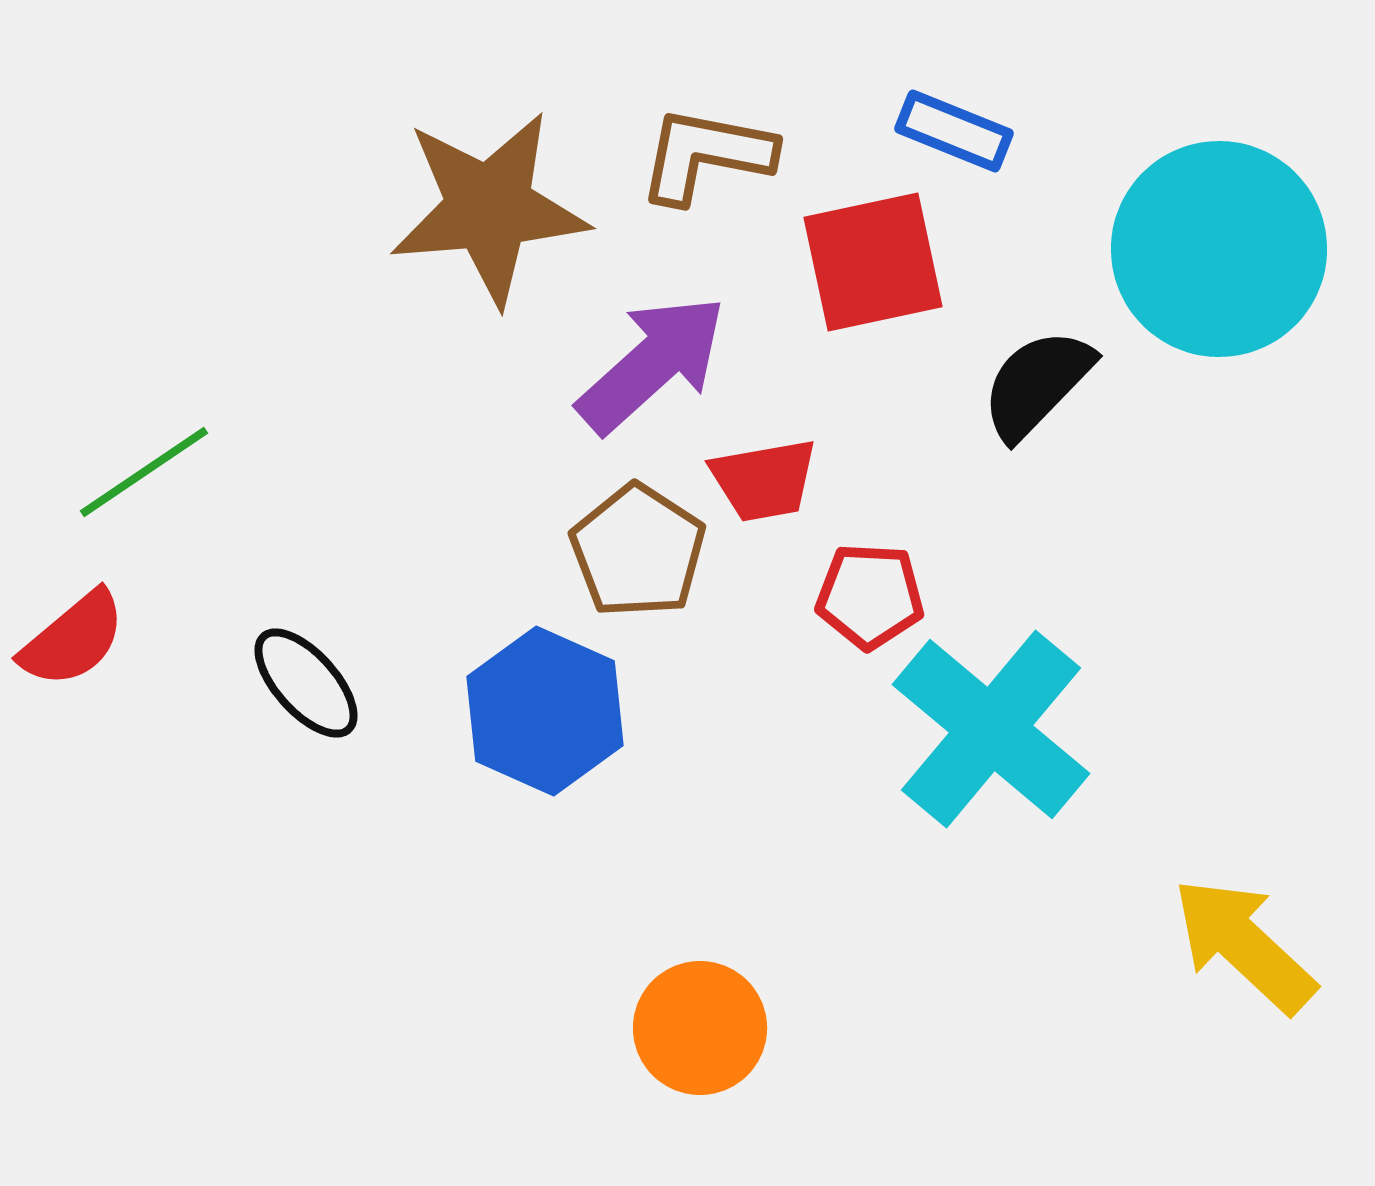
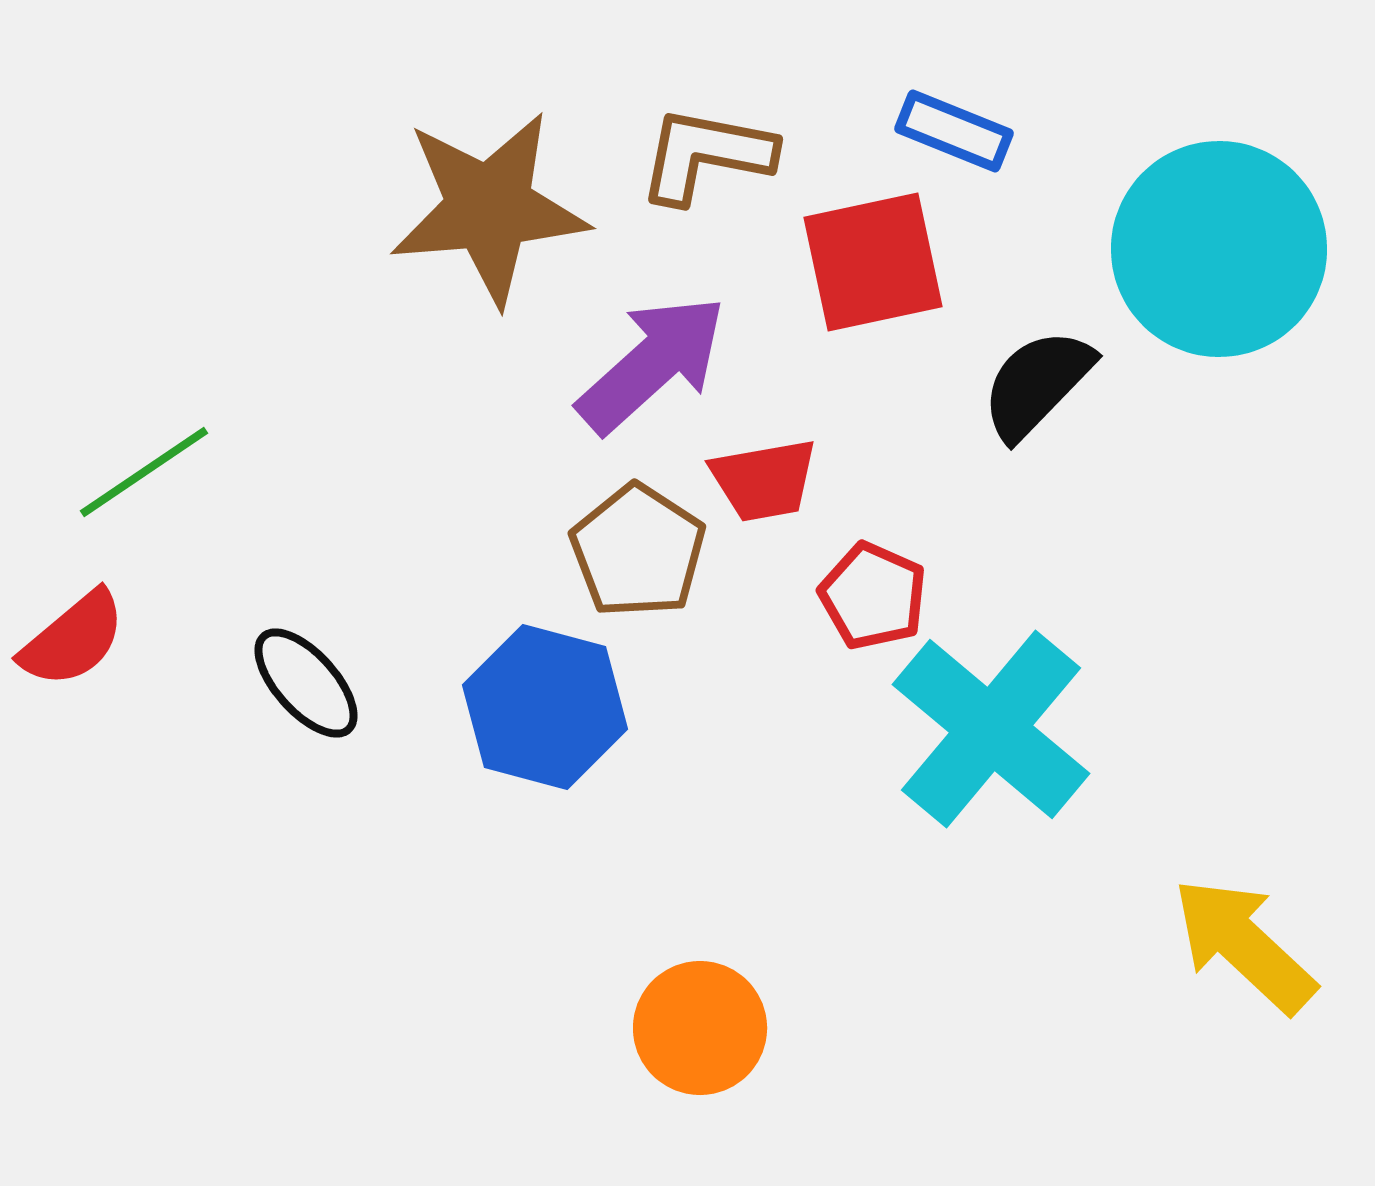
red pentagon: moved 3 px right; rotated 21 degrees clockwise
blue hexagon: moved 4 px up; rotated 9 degrees counterclockwise
